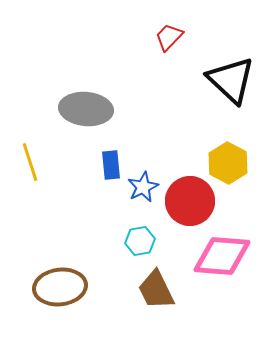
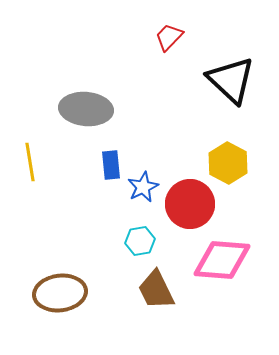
yellow line: rotated 9 degrees clockwise
red circle: moved 3 px down
pink diamond: moved 4 px down
brown ellipse: moved 6 px down
